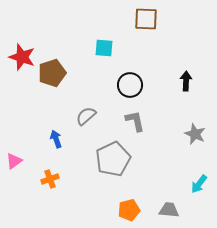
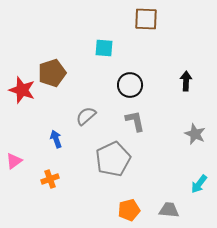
red star: moved 33 px down
